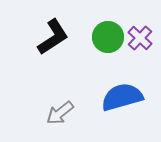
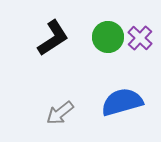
black L-shape: moved 1 px down
blue semicircle: moved 5 px down
